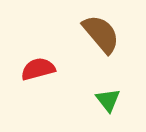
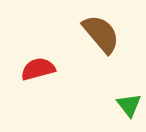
green triangle: moved 21 px right, 5 px down
